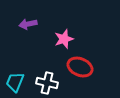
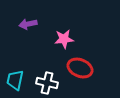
pink star: rotated 12 degrees clockwise
red ellipse: moved 1 px down
cyan trapezoid: moved 2 px up; rotated 10 degrees counterclockwise
